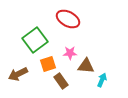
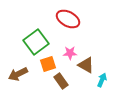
green square: moved 1 px right, 2 px down
brown triangle: moved 1 px up; rotated 24 degrees clockwise
